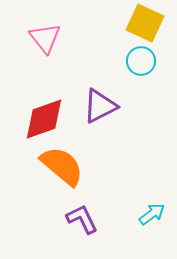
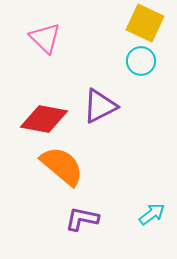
pink triangle: rotated 8 degrees counterclockwise
red diamond: rotated 30 degrees clockwise
purple L-shape: rotated 52 degrees counterclockwise
